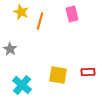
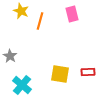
yellow star: moved 1 px up
gray star: moved 7 px down
yellow square: moved 2 px right, 1 px up
